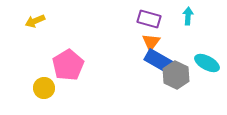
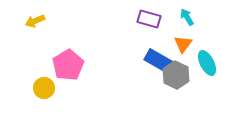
cyan arrow: moved 1 px left, 1 px down; rotated 36 degrees counterclockwise
orange triangle: moved 32 px right, 2 px down
cyan ellipse: rotated 35 degrees clockwise
